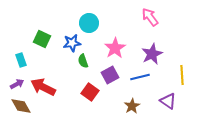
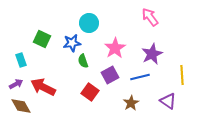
purple arrow: moved 1 px left
brown star: moved 1 px left, 3 px up
